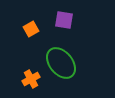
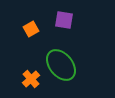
green ellipse: moved 2 px down
orange cross: rotated 12 degrees counterclockwise
